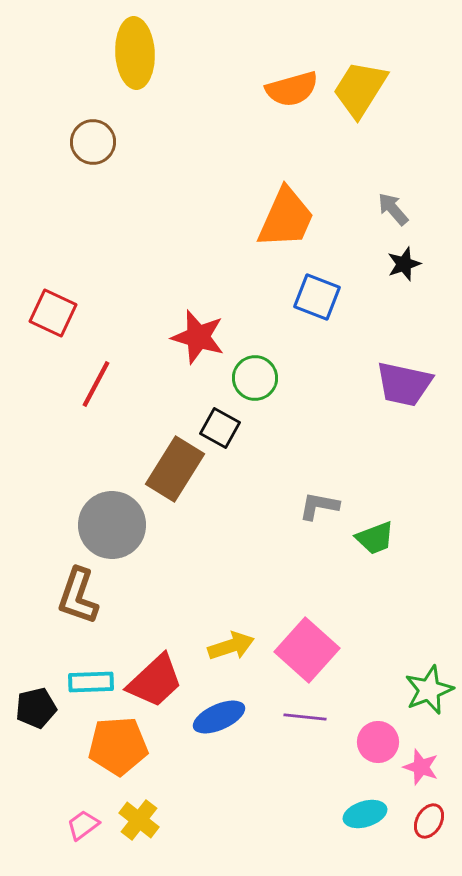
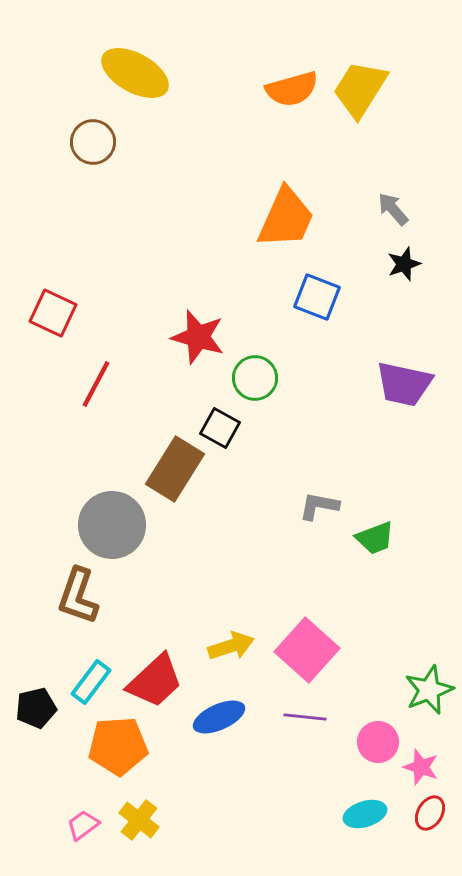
yellow ellipse: moved 20 px down; rotated 58 degrees counterclockwise
cyan rectangle: rotated 51 degrees counterclockwise
red ellipse: moved 1 px right, 8 px up
